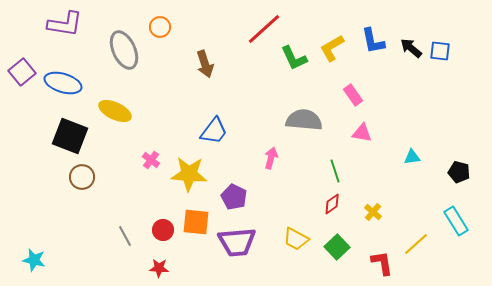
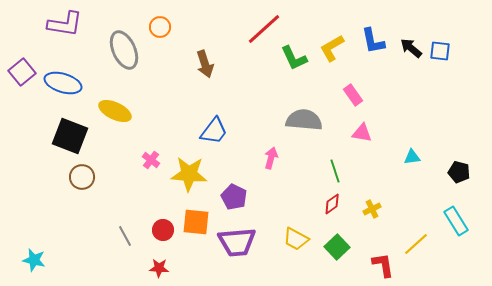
yellow cross: moved 1 px left, 3 px up; rotated 24 degrees clockwise
red L-shape: moved 1 px right, 2 px down
